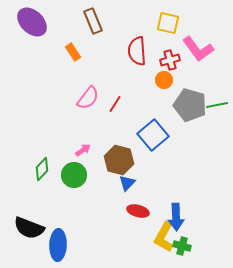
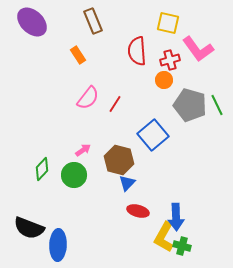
orange rectangle: moved 5 px right, 3 px down
green line: rotated 75 degrees clockwise
